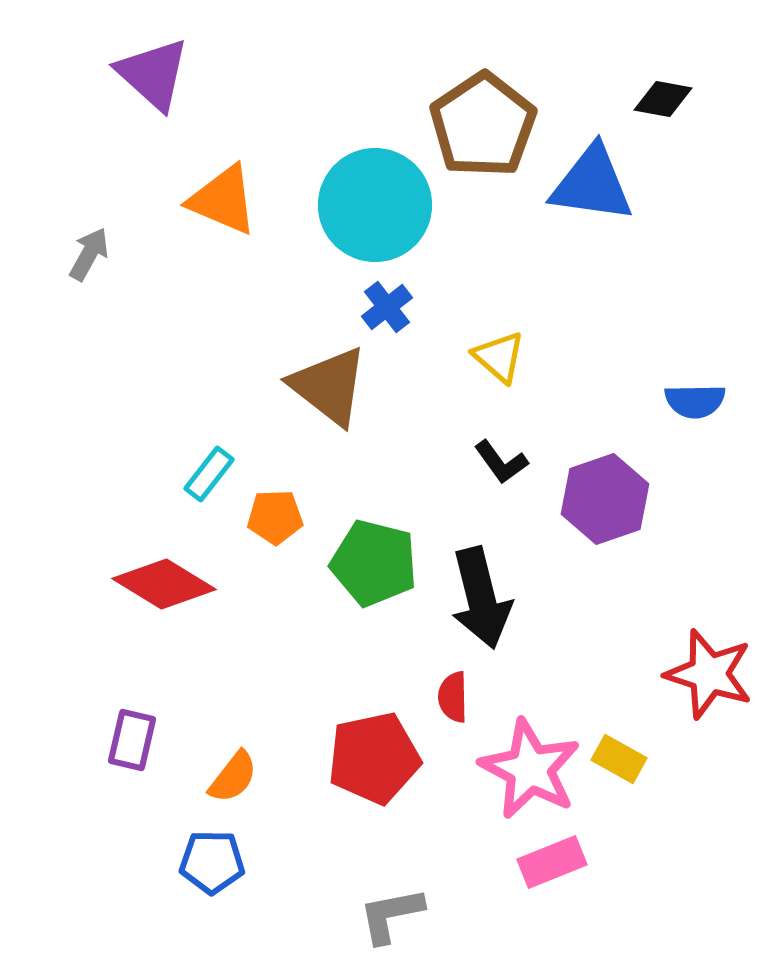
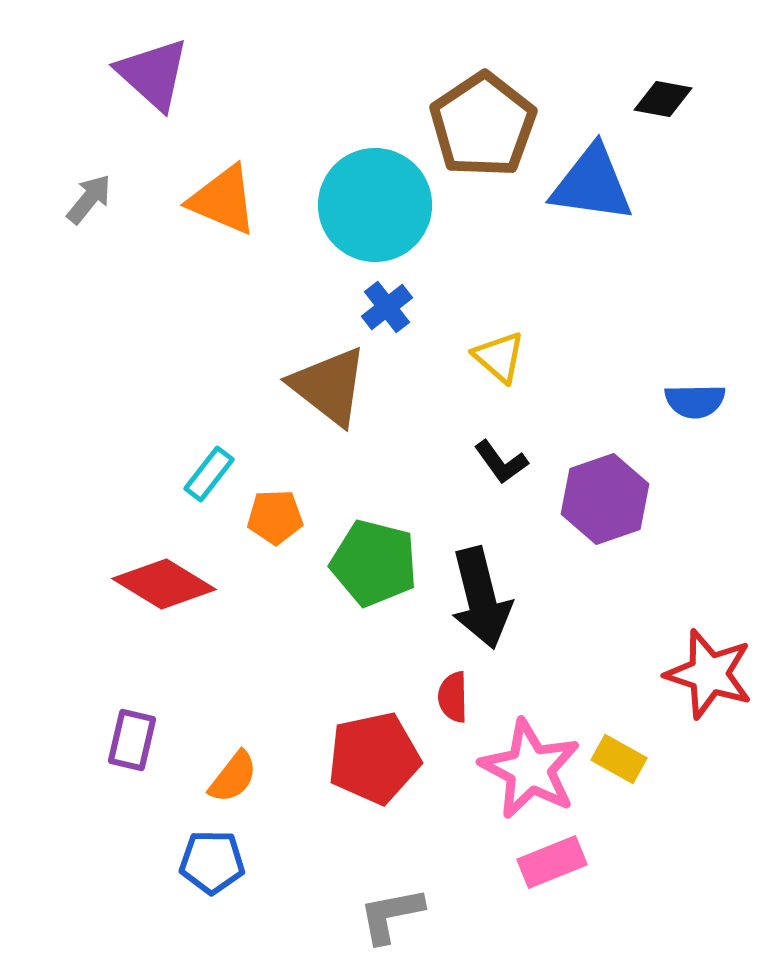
gray arrow: moved 55 px up; rotated 10 degrees clockwise
